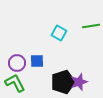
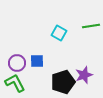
purple star: moved 5 px right, 7 px up
